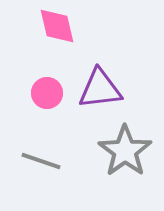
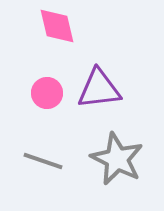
purple triangle: moved 1 px left
gray star: moved 8 px left, 8 px down; rotated 10 degrees counterclockwise
gray line: moved 2 px right
